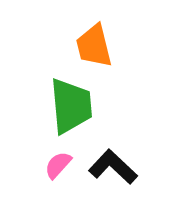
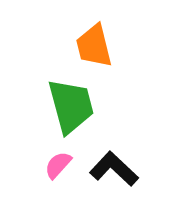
green trapezoid: rotated 10 degrees counterclockwise
black L-shape: moved 1 px right, 2 px down
